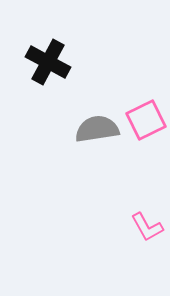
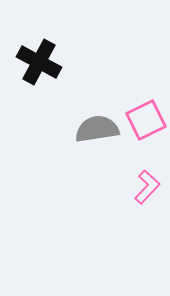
black cross: moved 9 px left
pink L-shape: moved 40 px up; rotated 108 degrees counterclockwise
